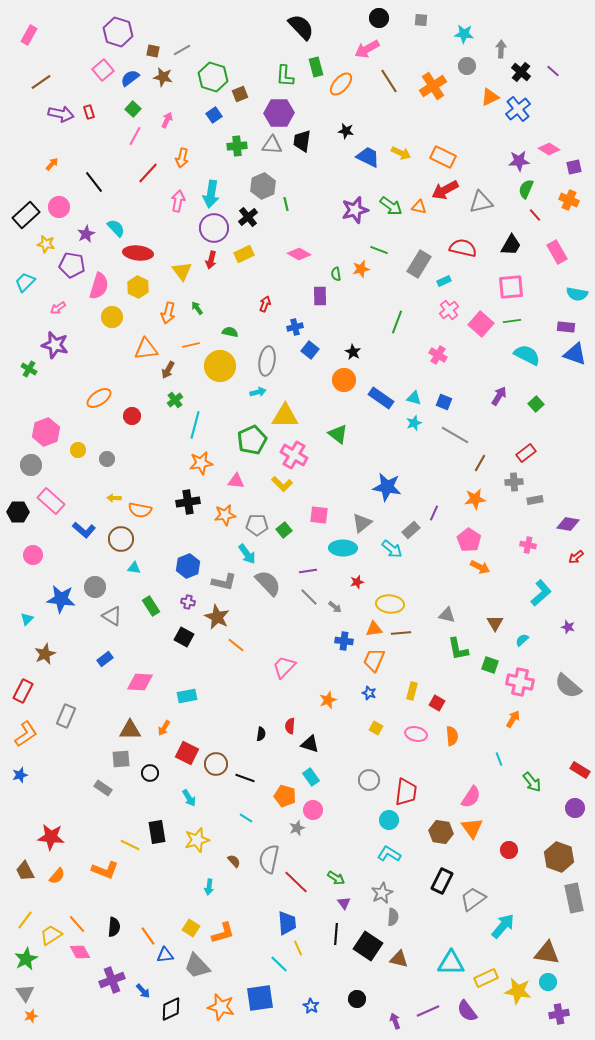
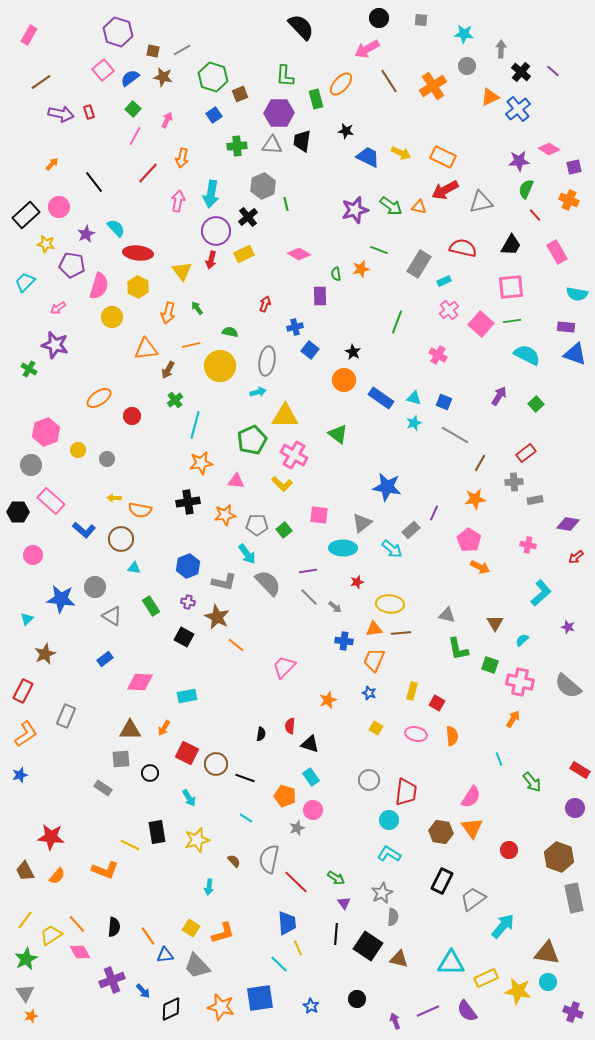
green rectangle at (316, 67): moved 32 px down
purple circle at (214, 228): moved 2 px right, 3 px down
purple cross at (559, 1014): moved 14 px right, 2 px up; rotated 30 degrees clockwise
